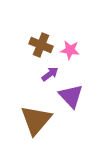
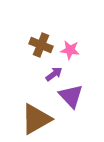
purple arrow: moved 4 px right
brown triangle: moved 1 px up; rotated 20 degrees clockwise
